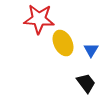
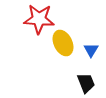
black trapezoid: rotated 15 degrees clockwise
